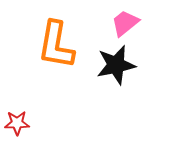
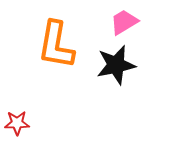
pink trapezoid: moved 1 px left, 1 px up; rotated 8 degrees clockwise
